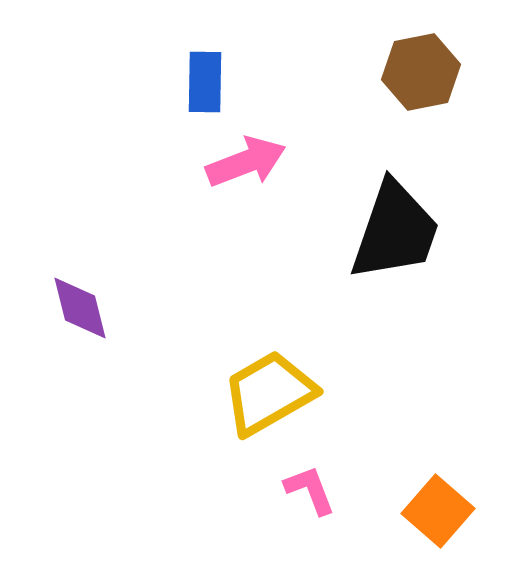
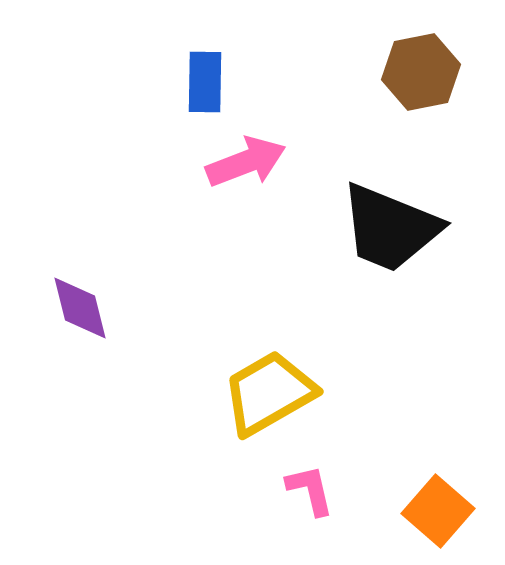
black trapezoid: moved 5 px left, 3 px up; rotated 93 degrees clockwise
pink L-shape: rotated 8 degrees clockwise
